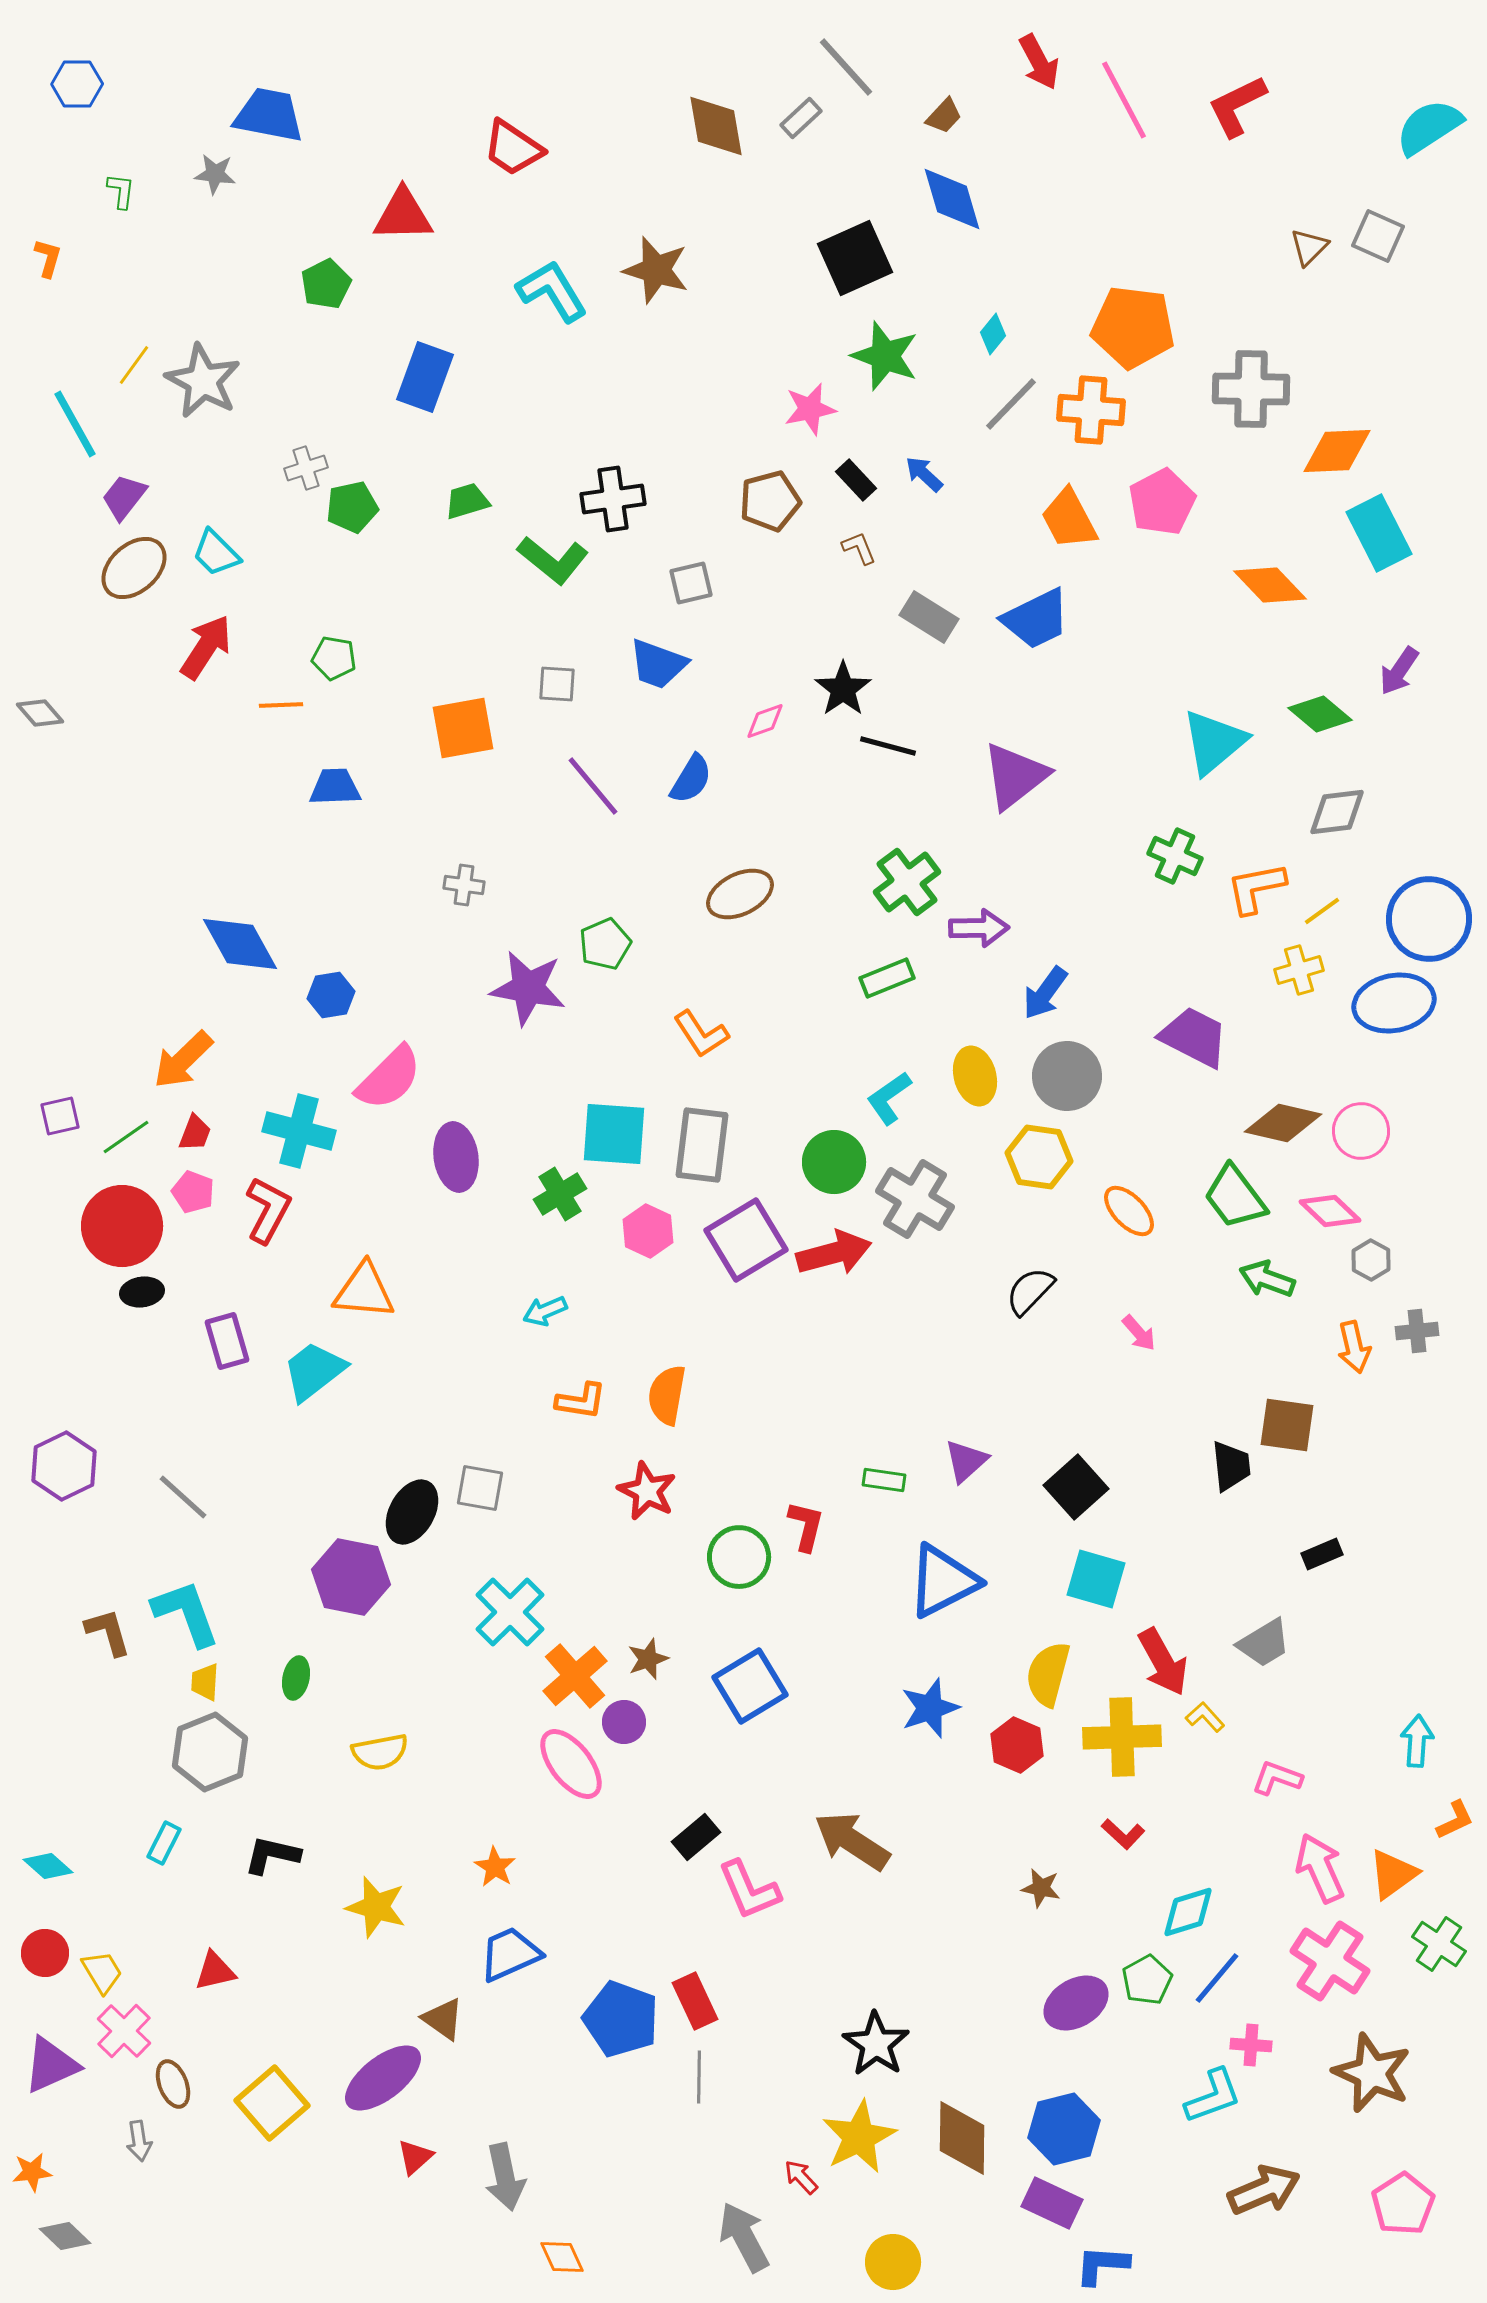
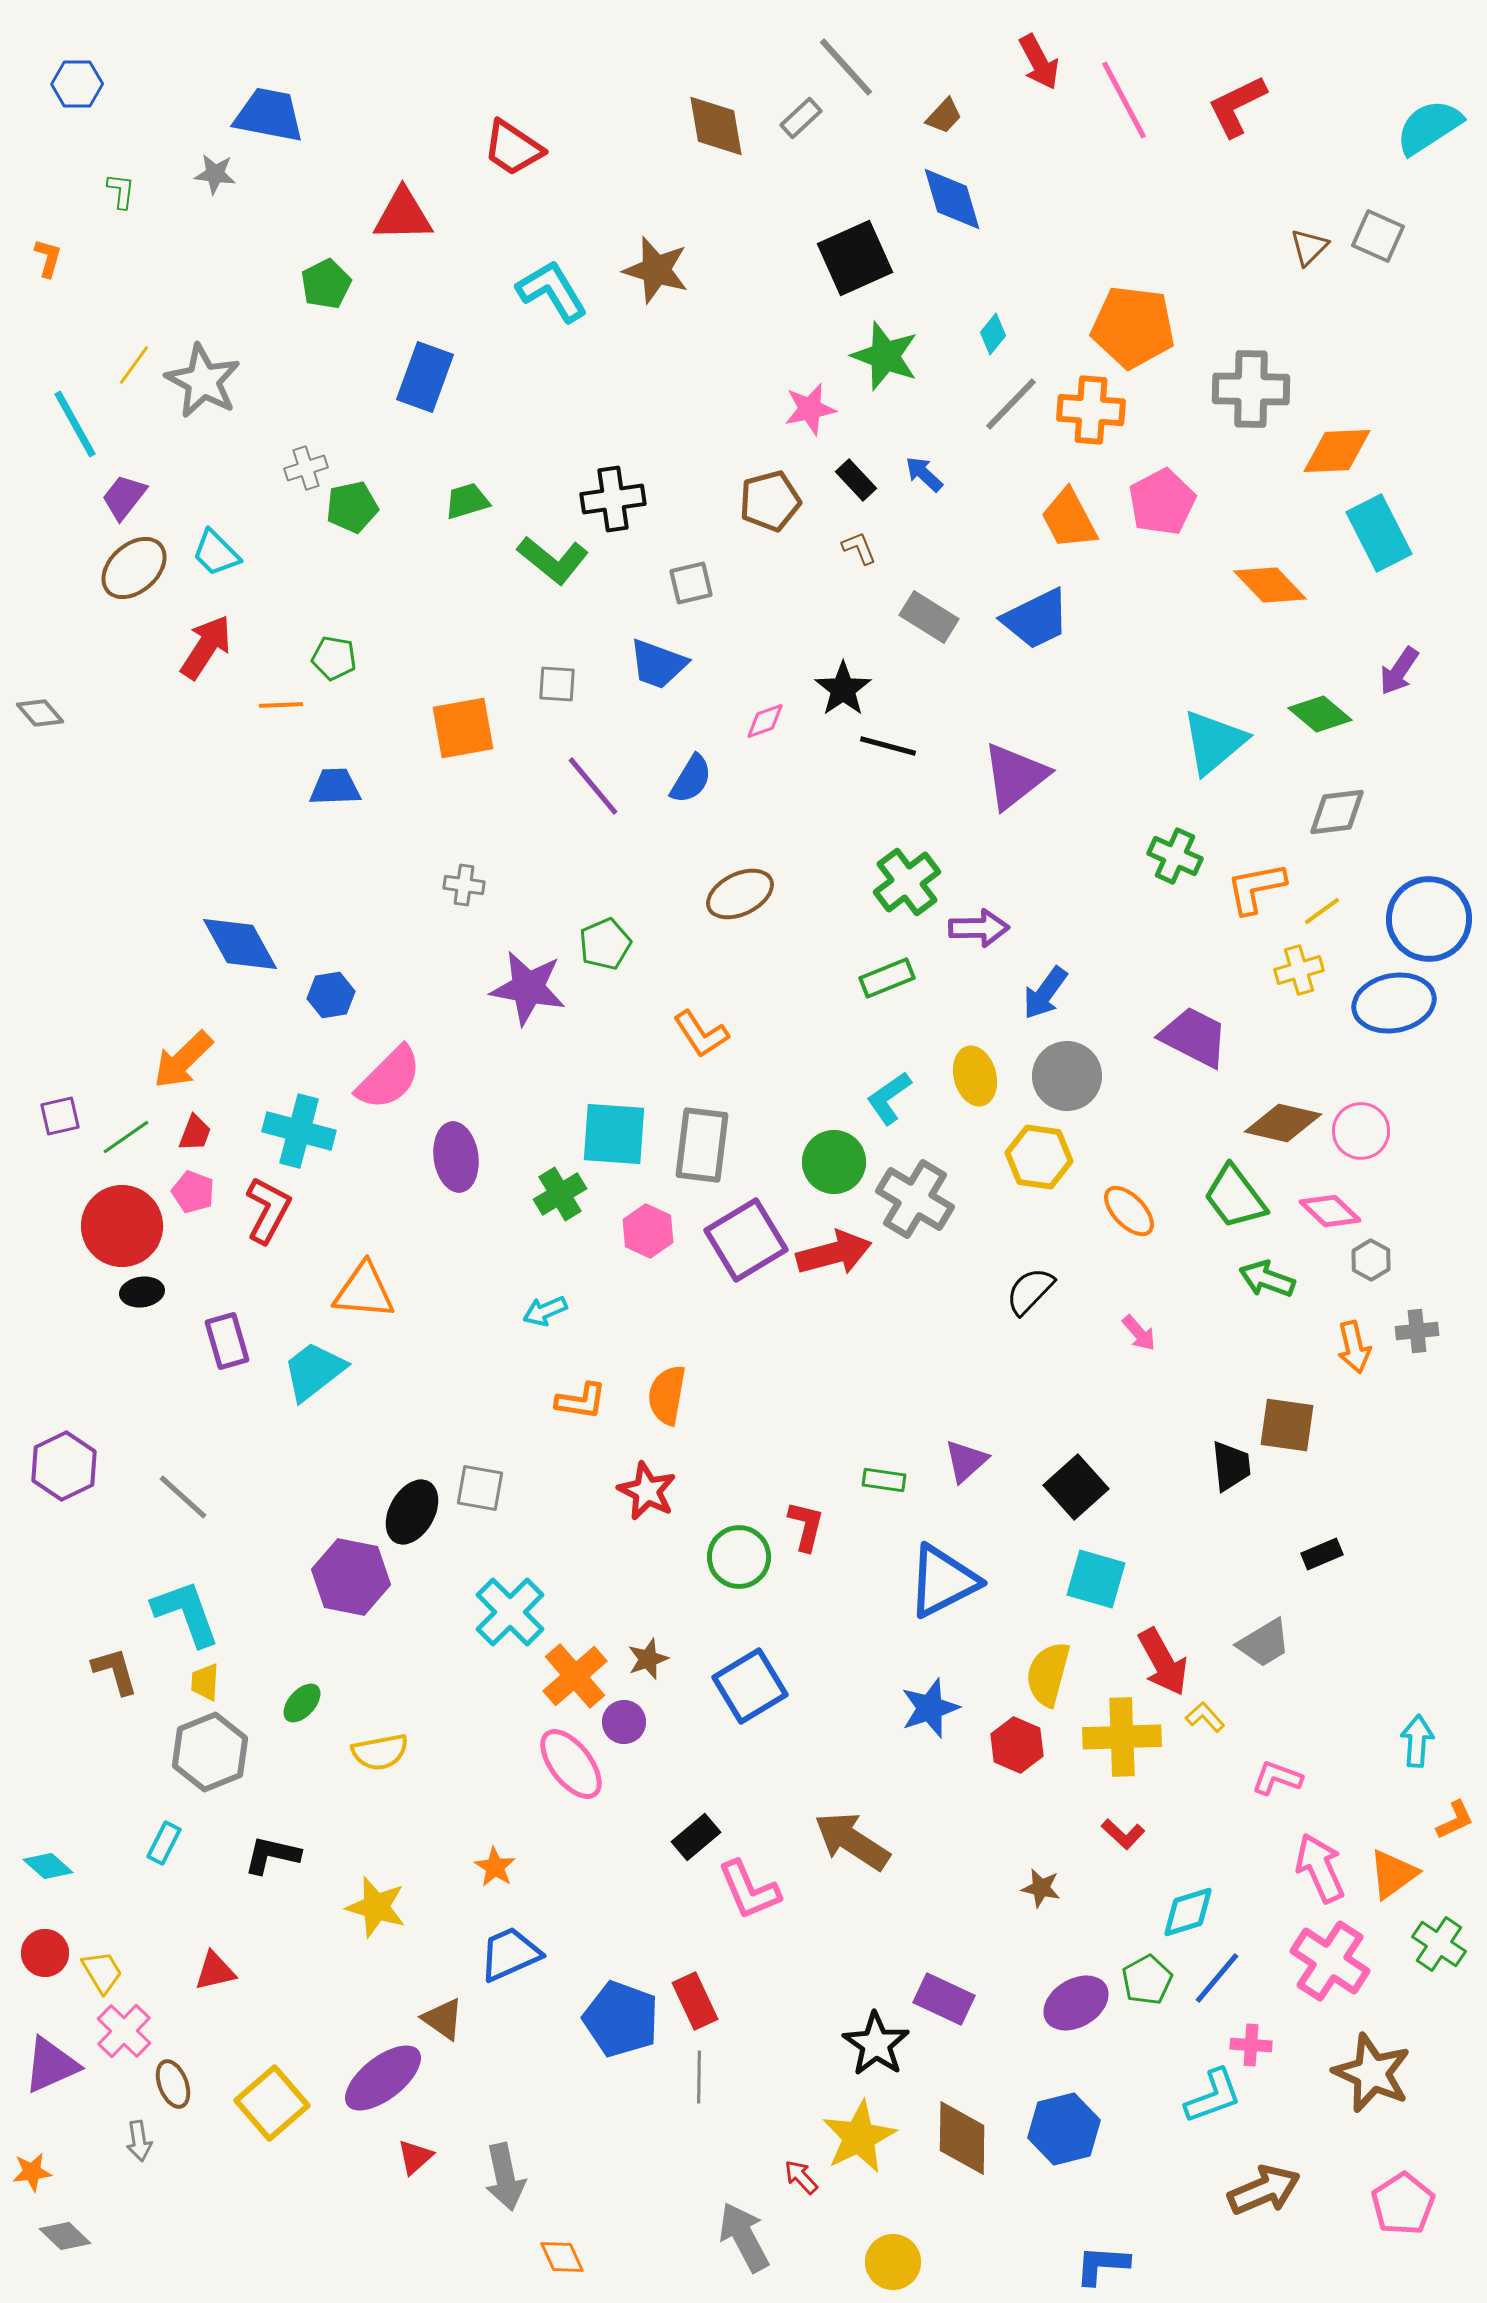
brown L-shape at (108, 1632): moved 7 px right, 39 px down
green ellipse at (296, 1678): moved 6 px right, 25 px down; rotated 30 degrees clockwise
purple rectangle at (1052, 2203): moved 108 px left, 204 px up
